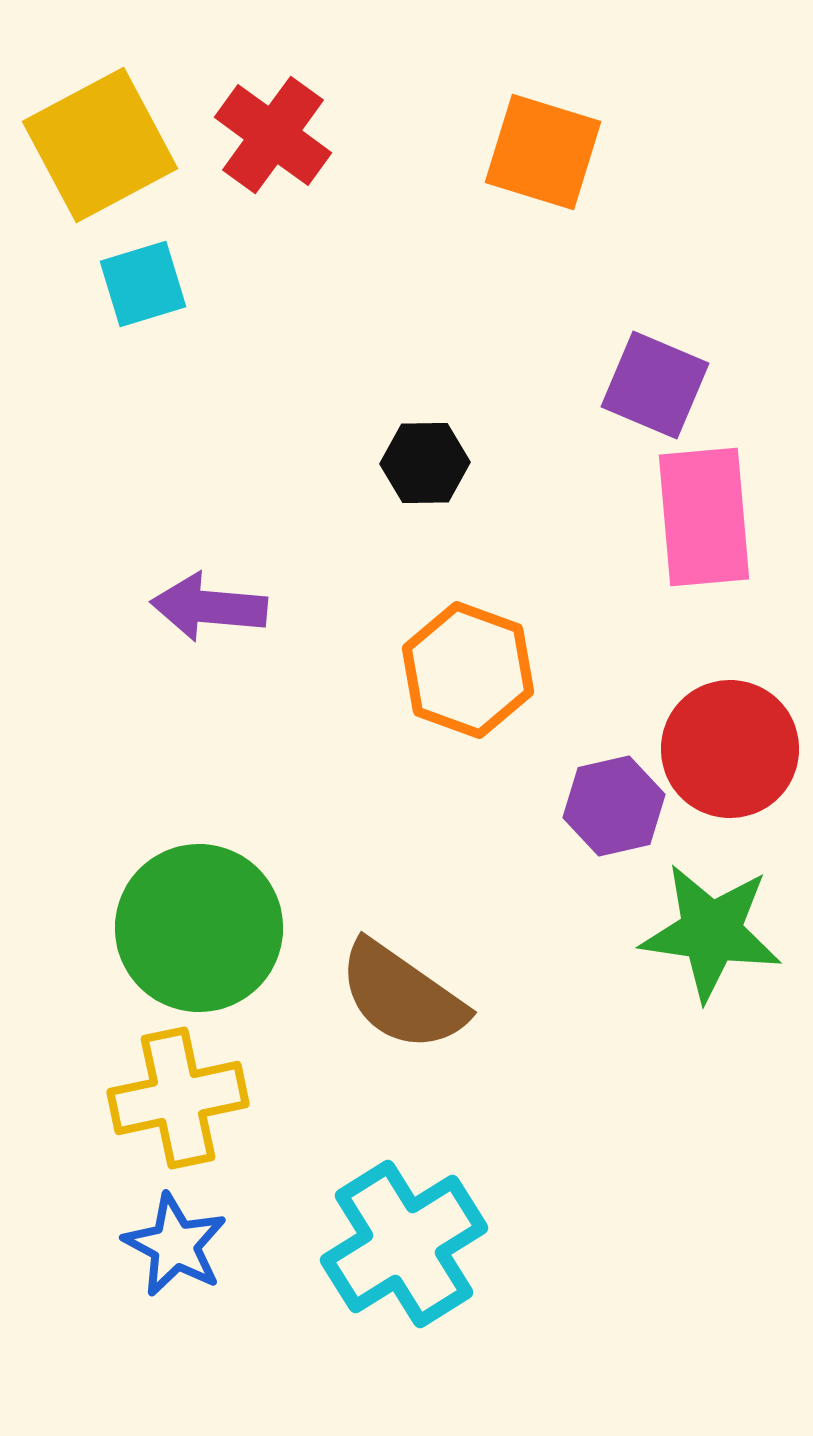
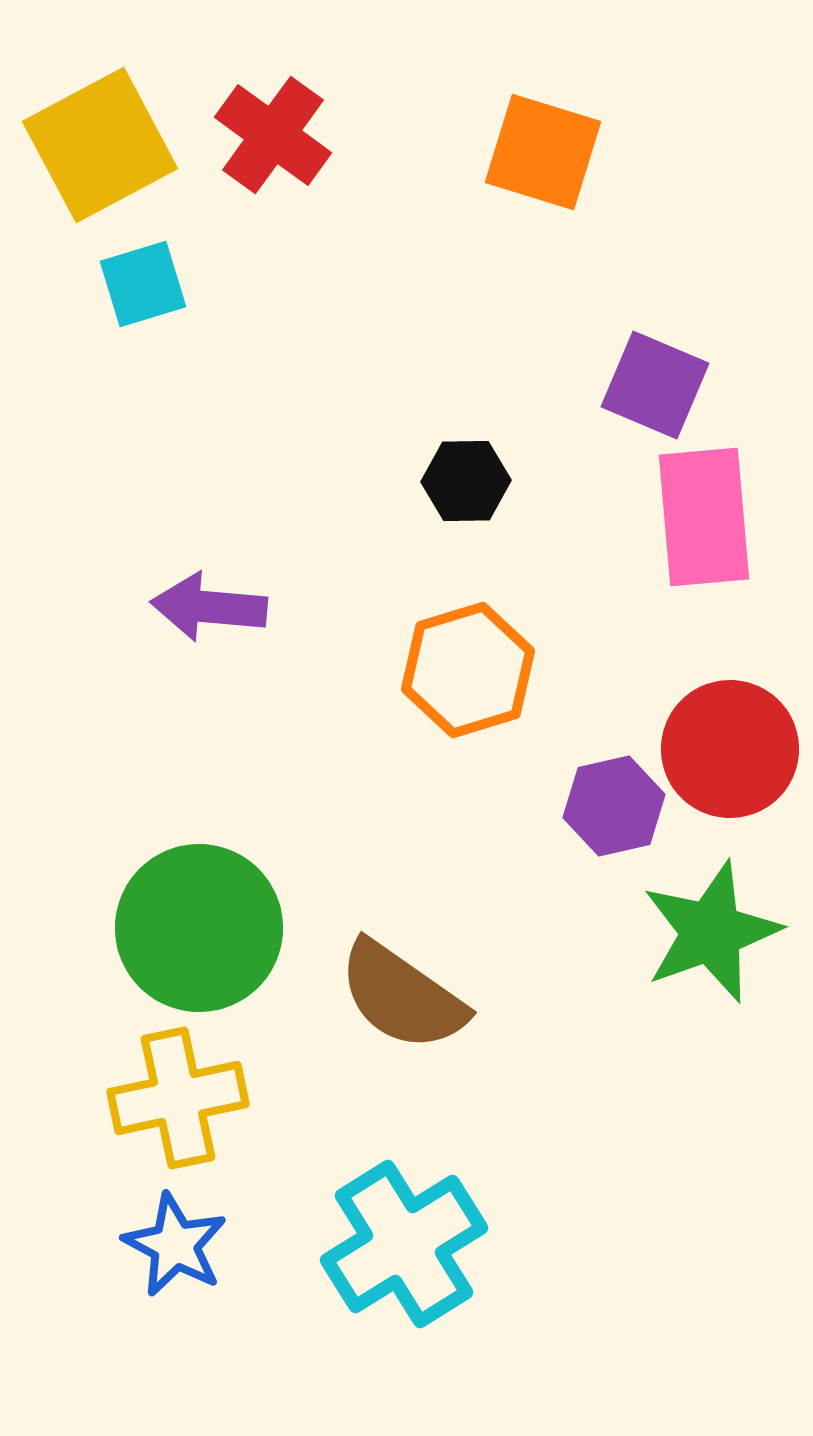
black hexagon: moved 41 px right, 18 px down
orange hexagon: rotated 23 degrees clockwise
green star: rotated 28 degrees counterclockwise
